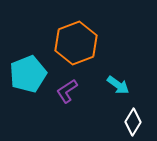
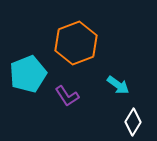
purple L-shape: moved 5 px down; rotated 90 degrees counterclockwise
